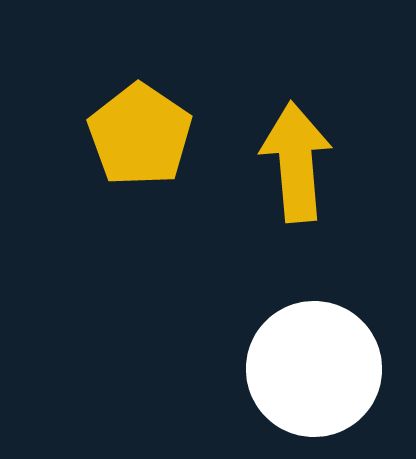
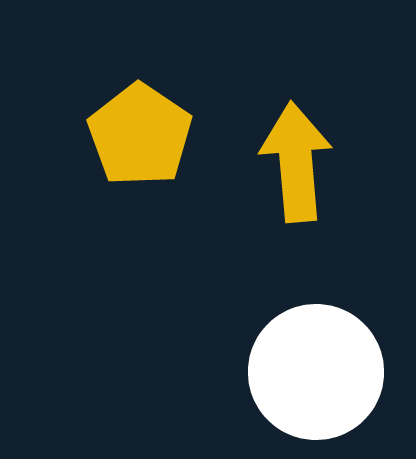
white circle: moved 2 px right, 3 px down
